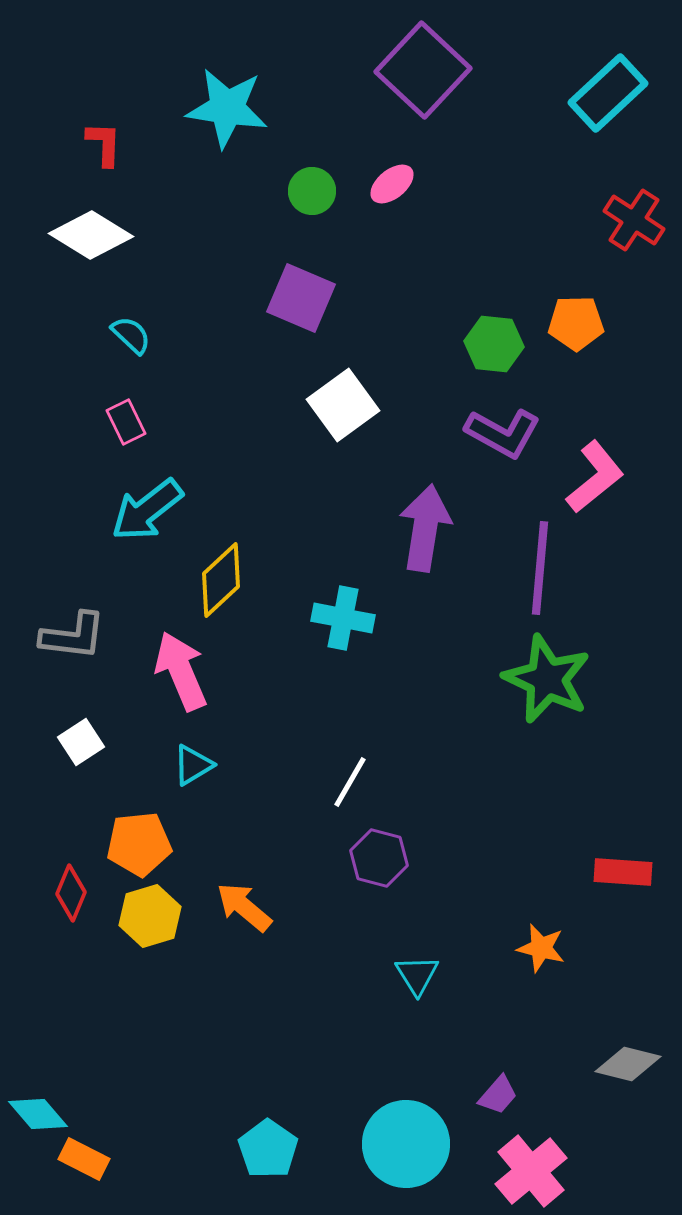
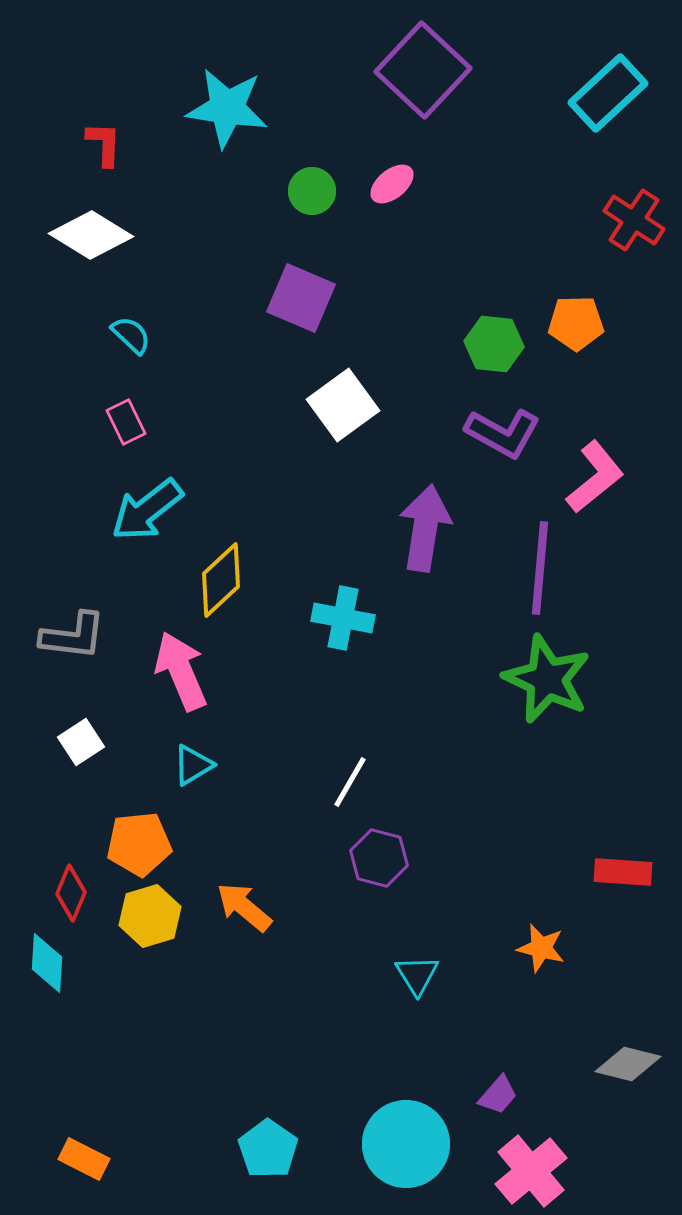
cyan diamond at (38, 1114): moved 9 px right, 151 px up; rotated 44 degrees clockwise
